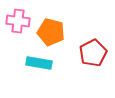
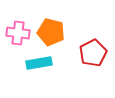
pink cross: moved 12 px down
cyan rectangle: rotated 20 degrees counterclockwise
